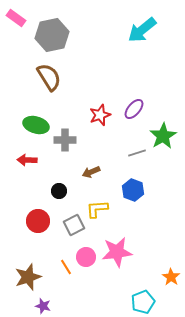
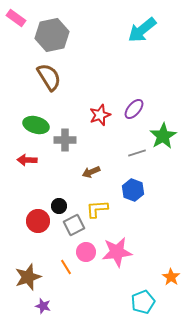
black circle: moved 15 px down
pink circle: moved 5 px up
